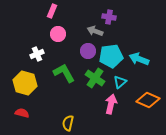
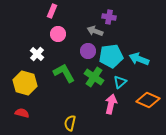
white cross: rotated 24 degrees counterclockwise
green cross: moved 1 px left, 1 px up
yellow semicircle: moved 2 px right
